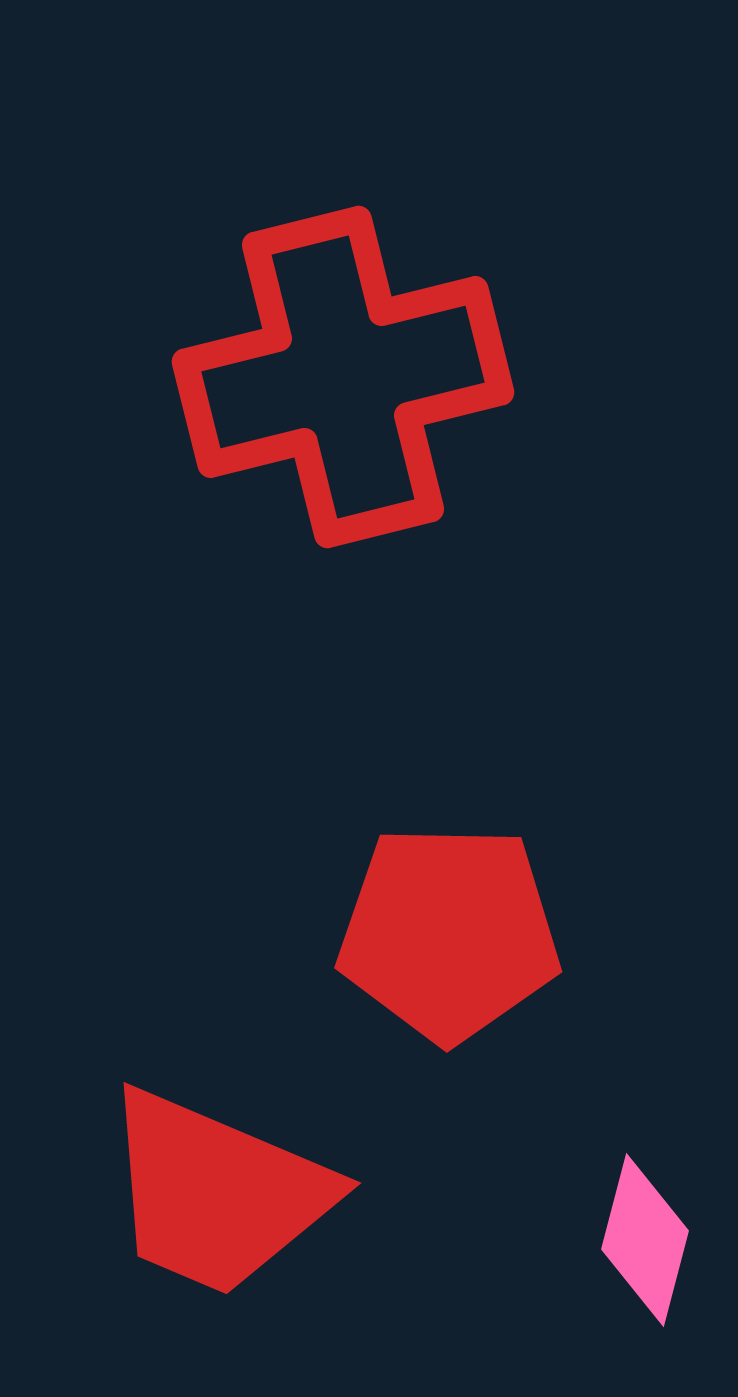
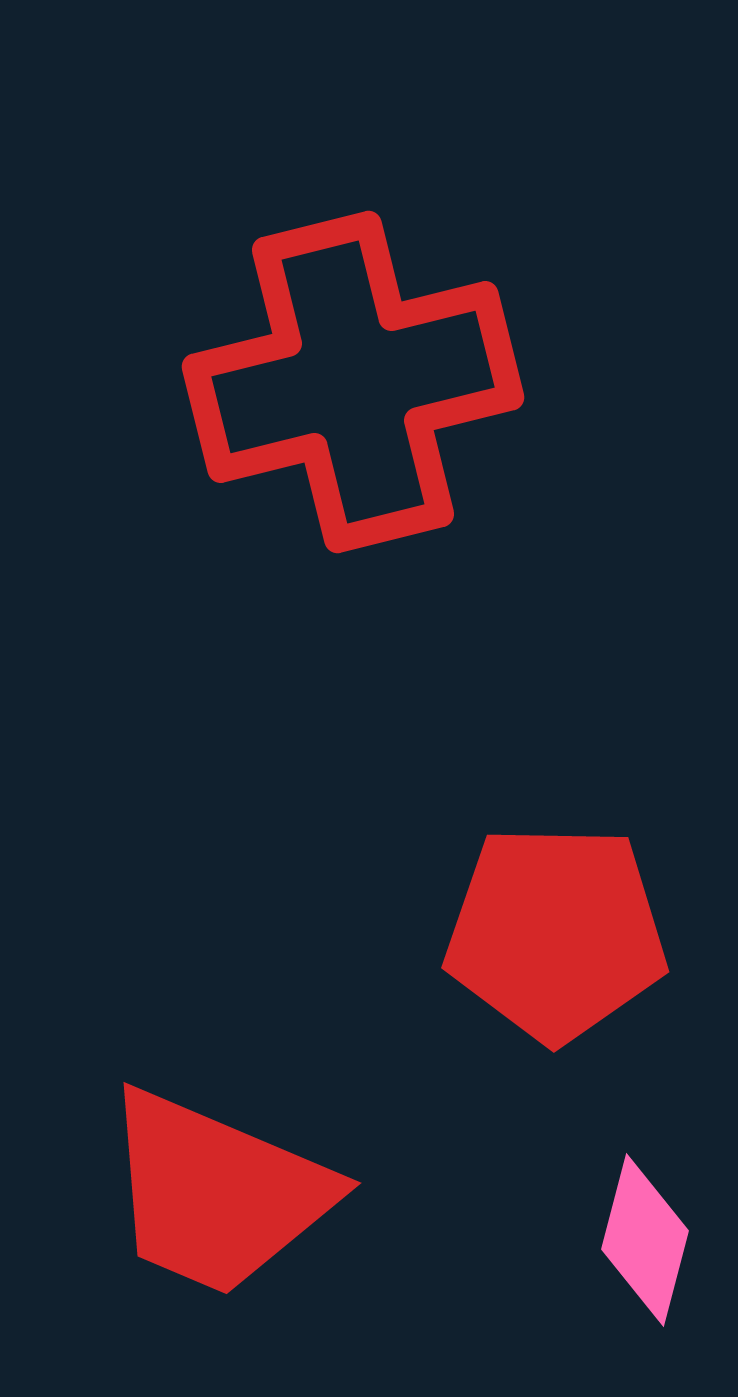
red cross: moved 10 px right, 5 px down
red pentagon: moved 107 px right
